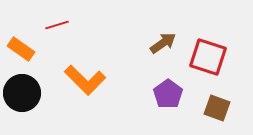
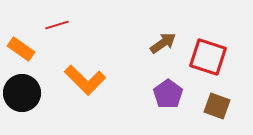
brown square: moved 2 px up
